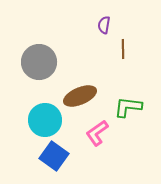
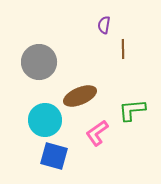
green L-shape: moved 4 px right, 3 px down; rotated 12 degrees counterclockwise
blue square: rotated 20 degrees counterclockwise
